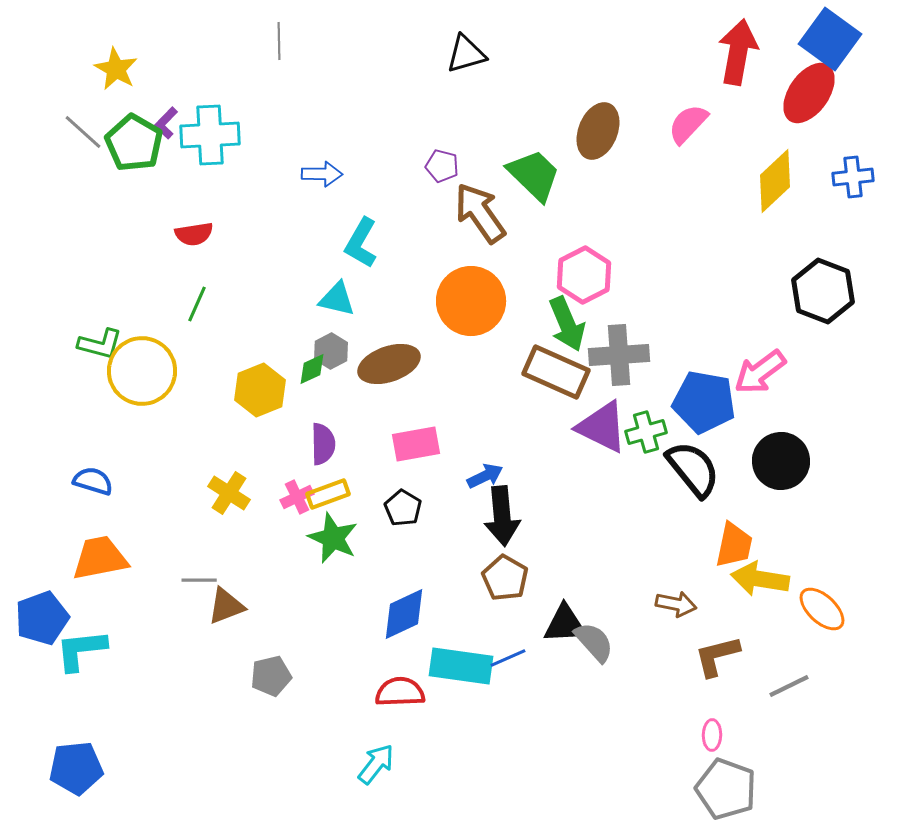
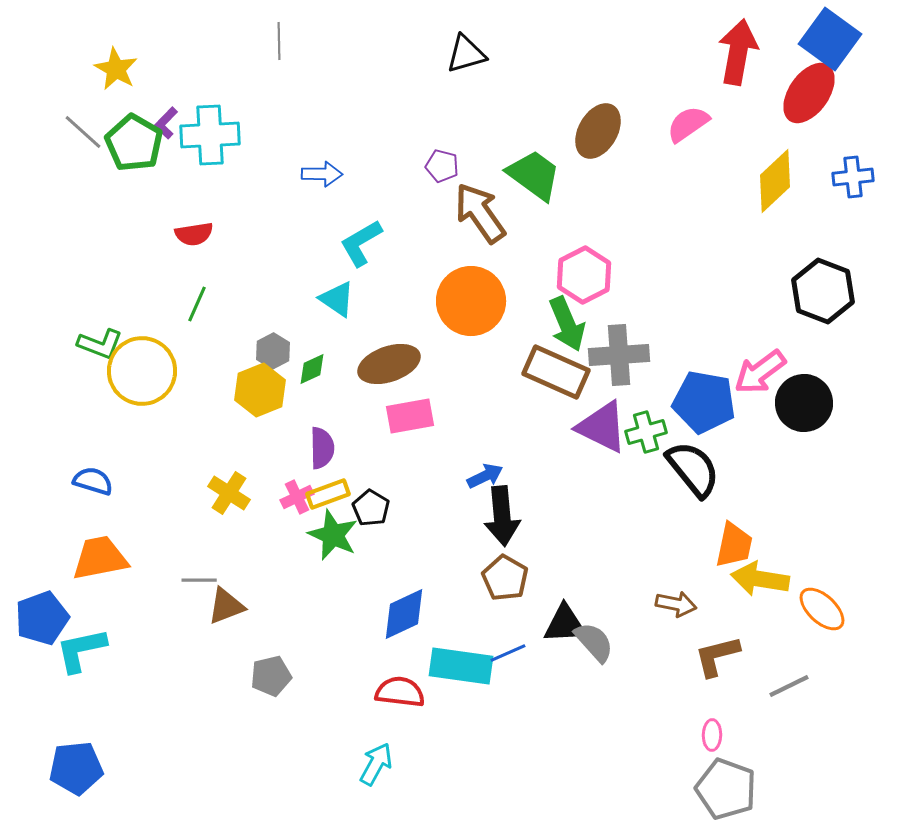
pink semicircle at (688, 124): rotated 12 degrees clockwise
brown ellipse at (598, 131): rotated 8 degrees clockwise
green trapezoid at (534, 175): rotated 8 degrees counterclockwise
cyan L-shape at (361, 243): rotated 30 degrees clockwise
cyan triangle at (337, 299): rotated 21 degrees clockwise
green L-shape at (100, 344): rotated 6 degrees clockwise
gray hexagon at (331, 351): moved 58 px left
purple semicircle at (323, 444): moved 1 px left, 4 px down
pink rectangle at (416, 444): moved 6 px left, 28 px up
black circle at (781, 461): moved 23 px right, 58 px up
black pentagon at (403, 508): moved 32 px left
green star at (333, 538): moved 3 px up
cyan L-shape at (81, 650): rotated 6 degrees counterclockwise
blue line at (508, 658): moved 5 px up
red semicircle at (400, 692): rotated 9 degrees clockwise
cyan arrow at (376, 764): rotated 9 degrees counterclockwise
